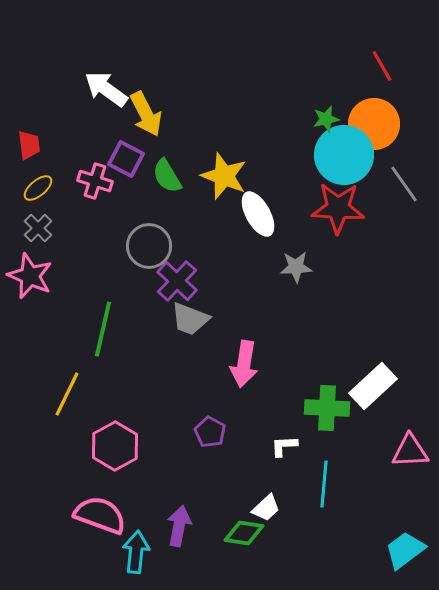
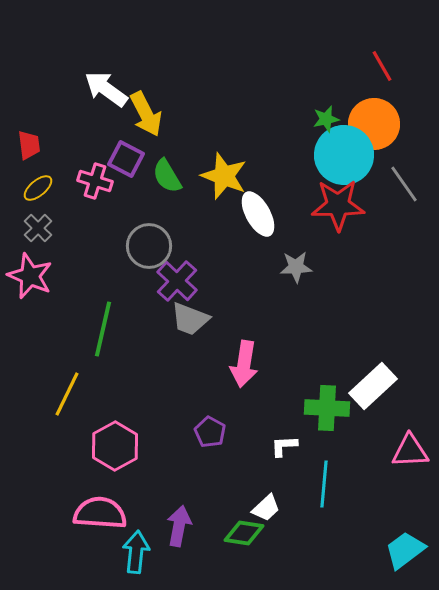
red star: moved 3 px up; rotated 4 degrees counterclockwise
pink semicircle: moved 2 px up; rotated 16 degrees counterclockwise
